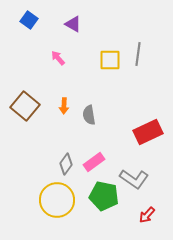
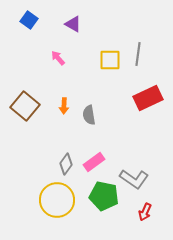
red rectangle: moved 34 px up
red arrow: moved 2 px left, 3 px up; rotated 18 degrees counterclockwise
